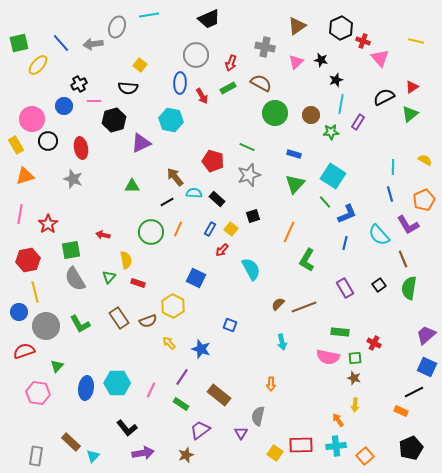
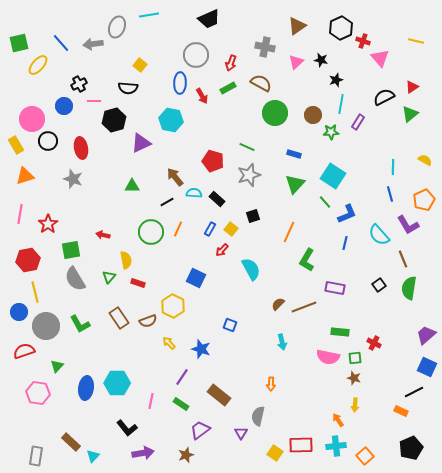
brown circle at (311, 115): moved 2 px right
purple rectangle at (345, 288): moved 10 px left; rotated 48 degrees counterclockwise
pink line at (151, 390): moved 11 px down; rotated 14 degrees counterclockwise
